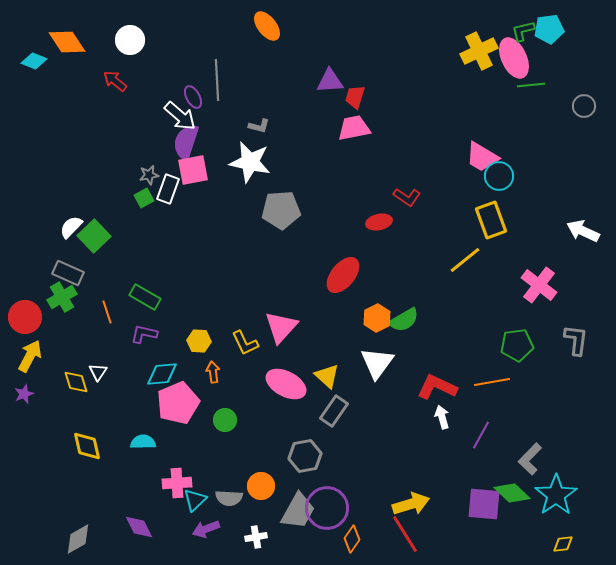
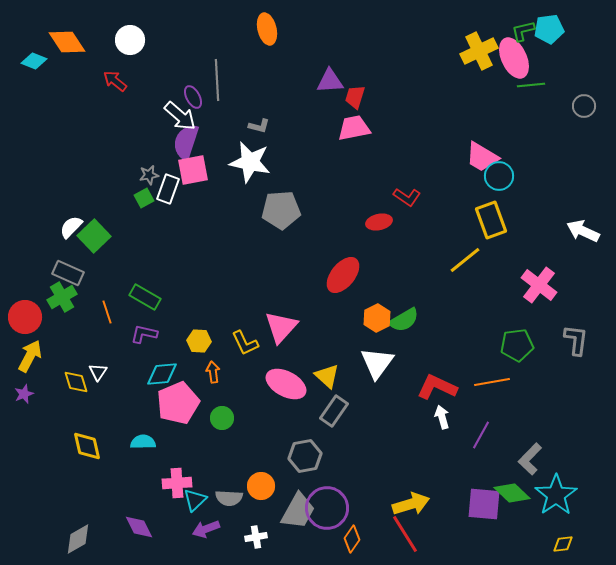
orange ellipse at (267, 26): moved 3 px down; rotated 24 degrees clockwise
green circle at (225, 420): moved 3 px left, 2 px up
